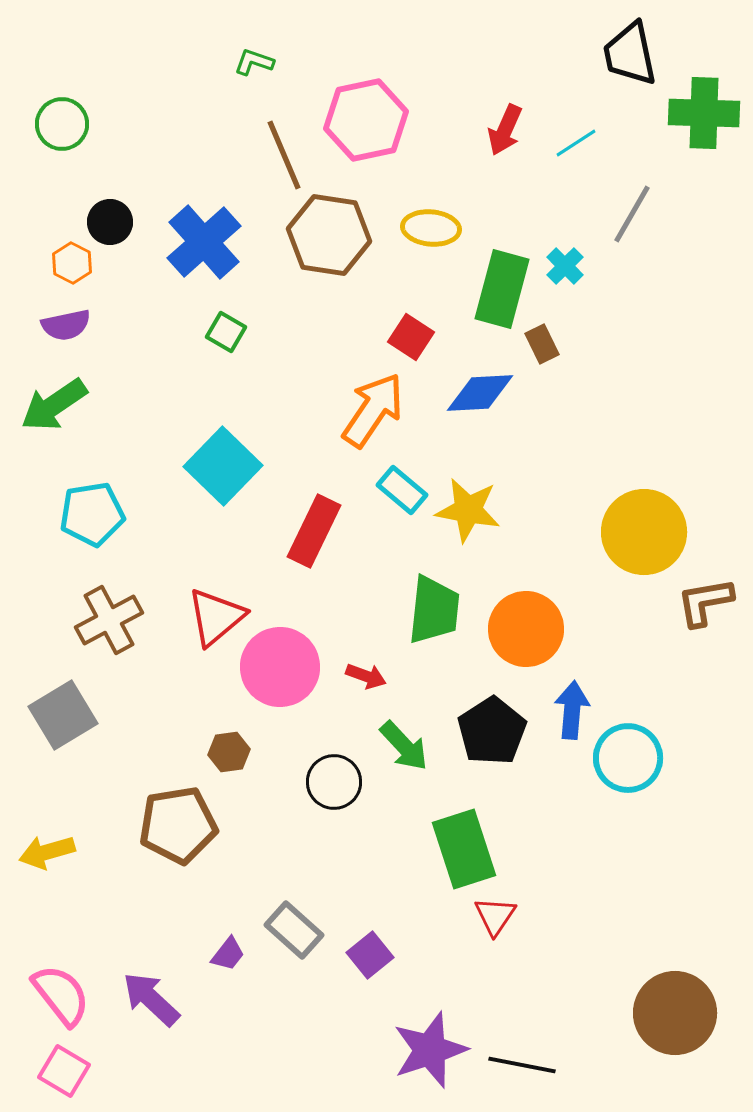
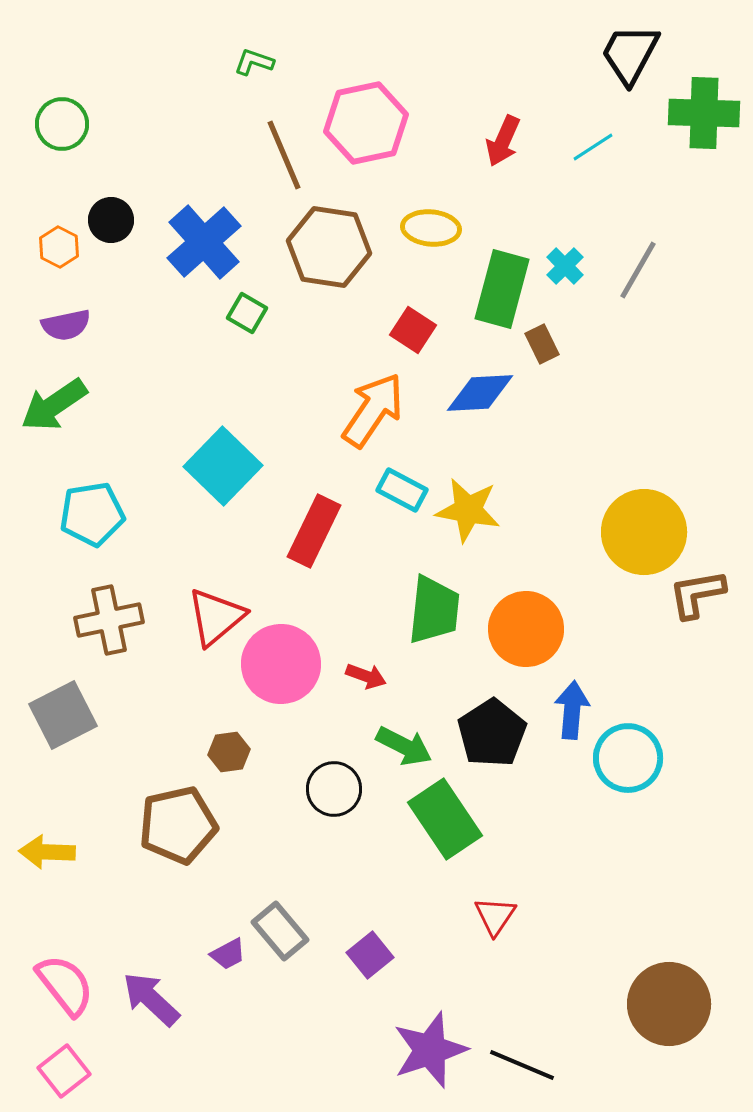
black trapezoid at (630, 54): rotated 40 degrees clockwise
pink hexagon at (366, 120): moved 3 px down
red arrow at (505, 130): moved 2 px left, 11 px down
cyan line at (576, 143): moved 17 px right, 4 px down
gray line at (632, 214): moved 6 px right, 56 px down
black circle at (110, 222): moved 1 px right, 2 px up
brown hexagon at (329, 235): moved 12 px down
orange hexagon at (72, 263): moved 13 px left, 16 px up
green square at (226, 332): moved 21 px right, 19 px up
red square at (411, 337): moved 2 px right, 7 px up
cyan rectangle at (402, 490): rotated 12 degrees counterclockwise
brown L-shape at (705, 602): moved 8 px left, 8 px up
brown cross at (109, 620): rotated 16 degrees clockwise
pink circle at (280, 667): moved 1 px right, 3 px up
gray square at (63, 715): rotated 4 degrees clockwise
black pentagon at (492, 731): moved 2 px down
green arrow at (404, 746): rotated 20 degrees counterclockwise
black circle at (334, 782): moved 7 px down
brown pentagon at (178, 825): rotated 4 degrees counterclockwise
green rectangle at (464, 849): moved 19 px left, 30 px up; rotated 16 degrees counterclockwise
yellow arrow at (47, 852): rotated 18 degrees clockwise
gray rectangle at (294, 930): moved 14 px left, 1 px down; rotated 8 degrees clockwise
purple trapezoid at (228, 954): rotated 24 degrees clockwise
pink semicircle at (61, 995): moved 4 px right, 10 px up
brown circle at (675, 1013): moved 6 px left, 9 px up
black line at (522, 1065): rotated 12 degrees clockwise
pink square at (64, 1071): rotated 21 degrees clockwise
